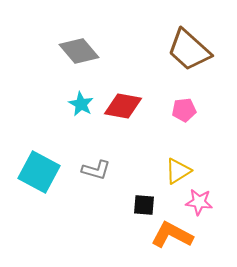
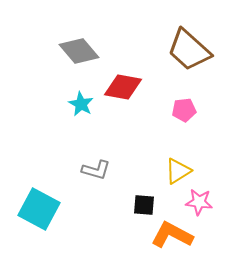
red diamond: moved 19 px up
cyan square: moved 37 px down
